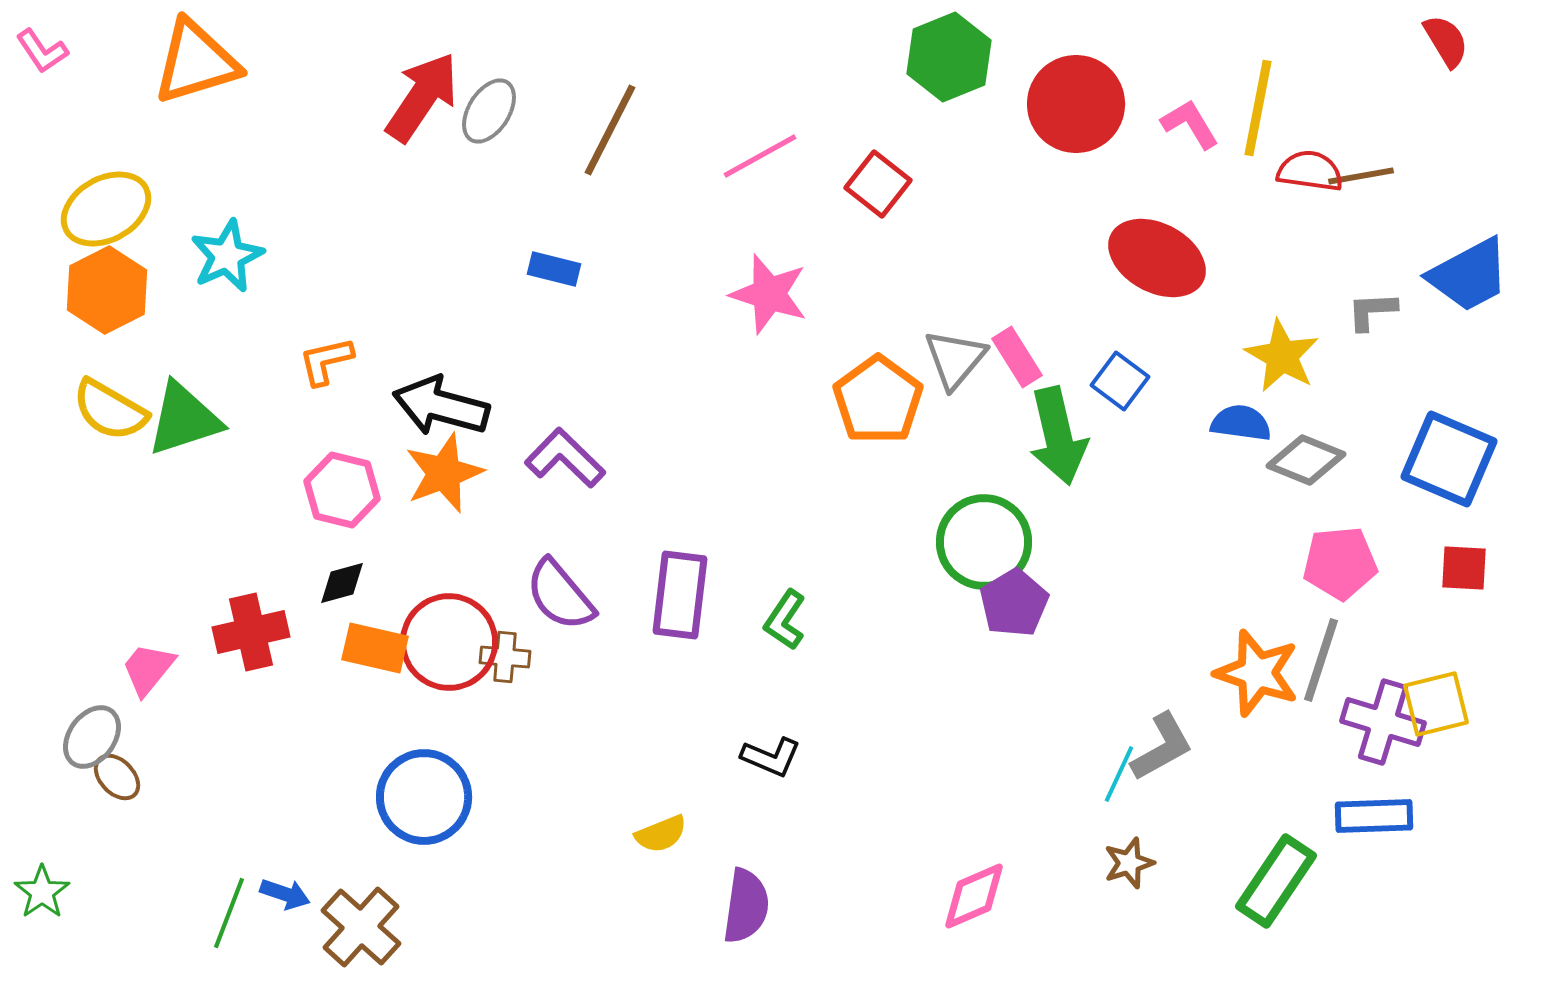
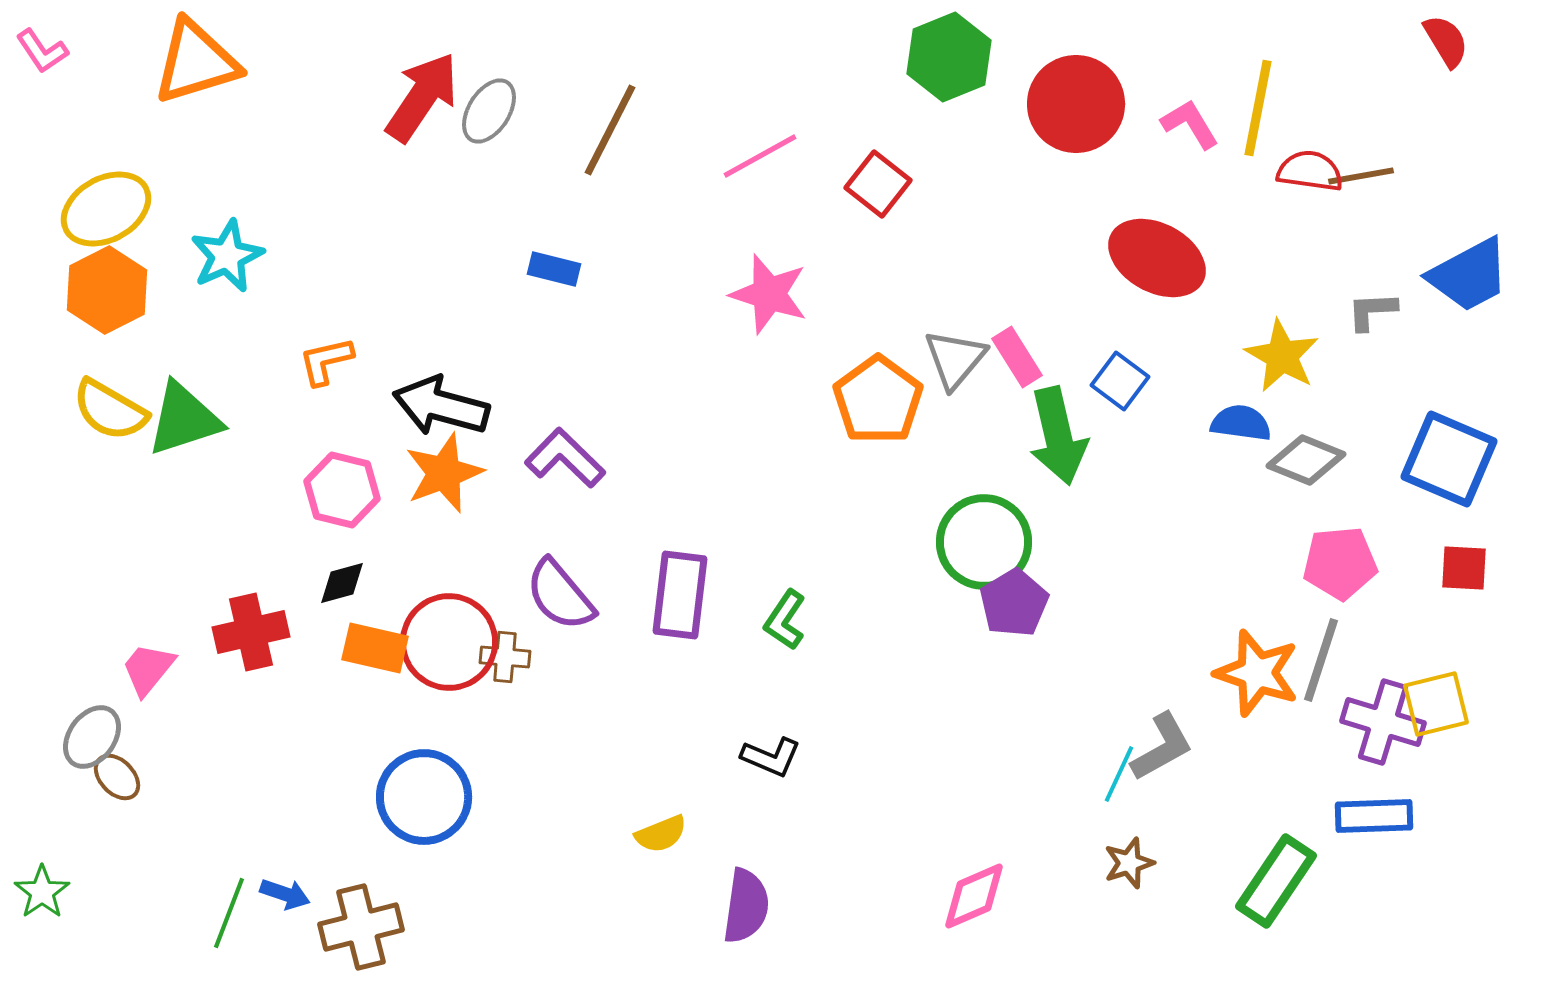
brown cross at (361, 927): rotated 34 degrees clockwise
